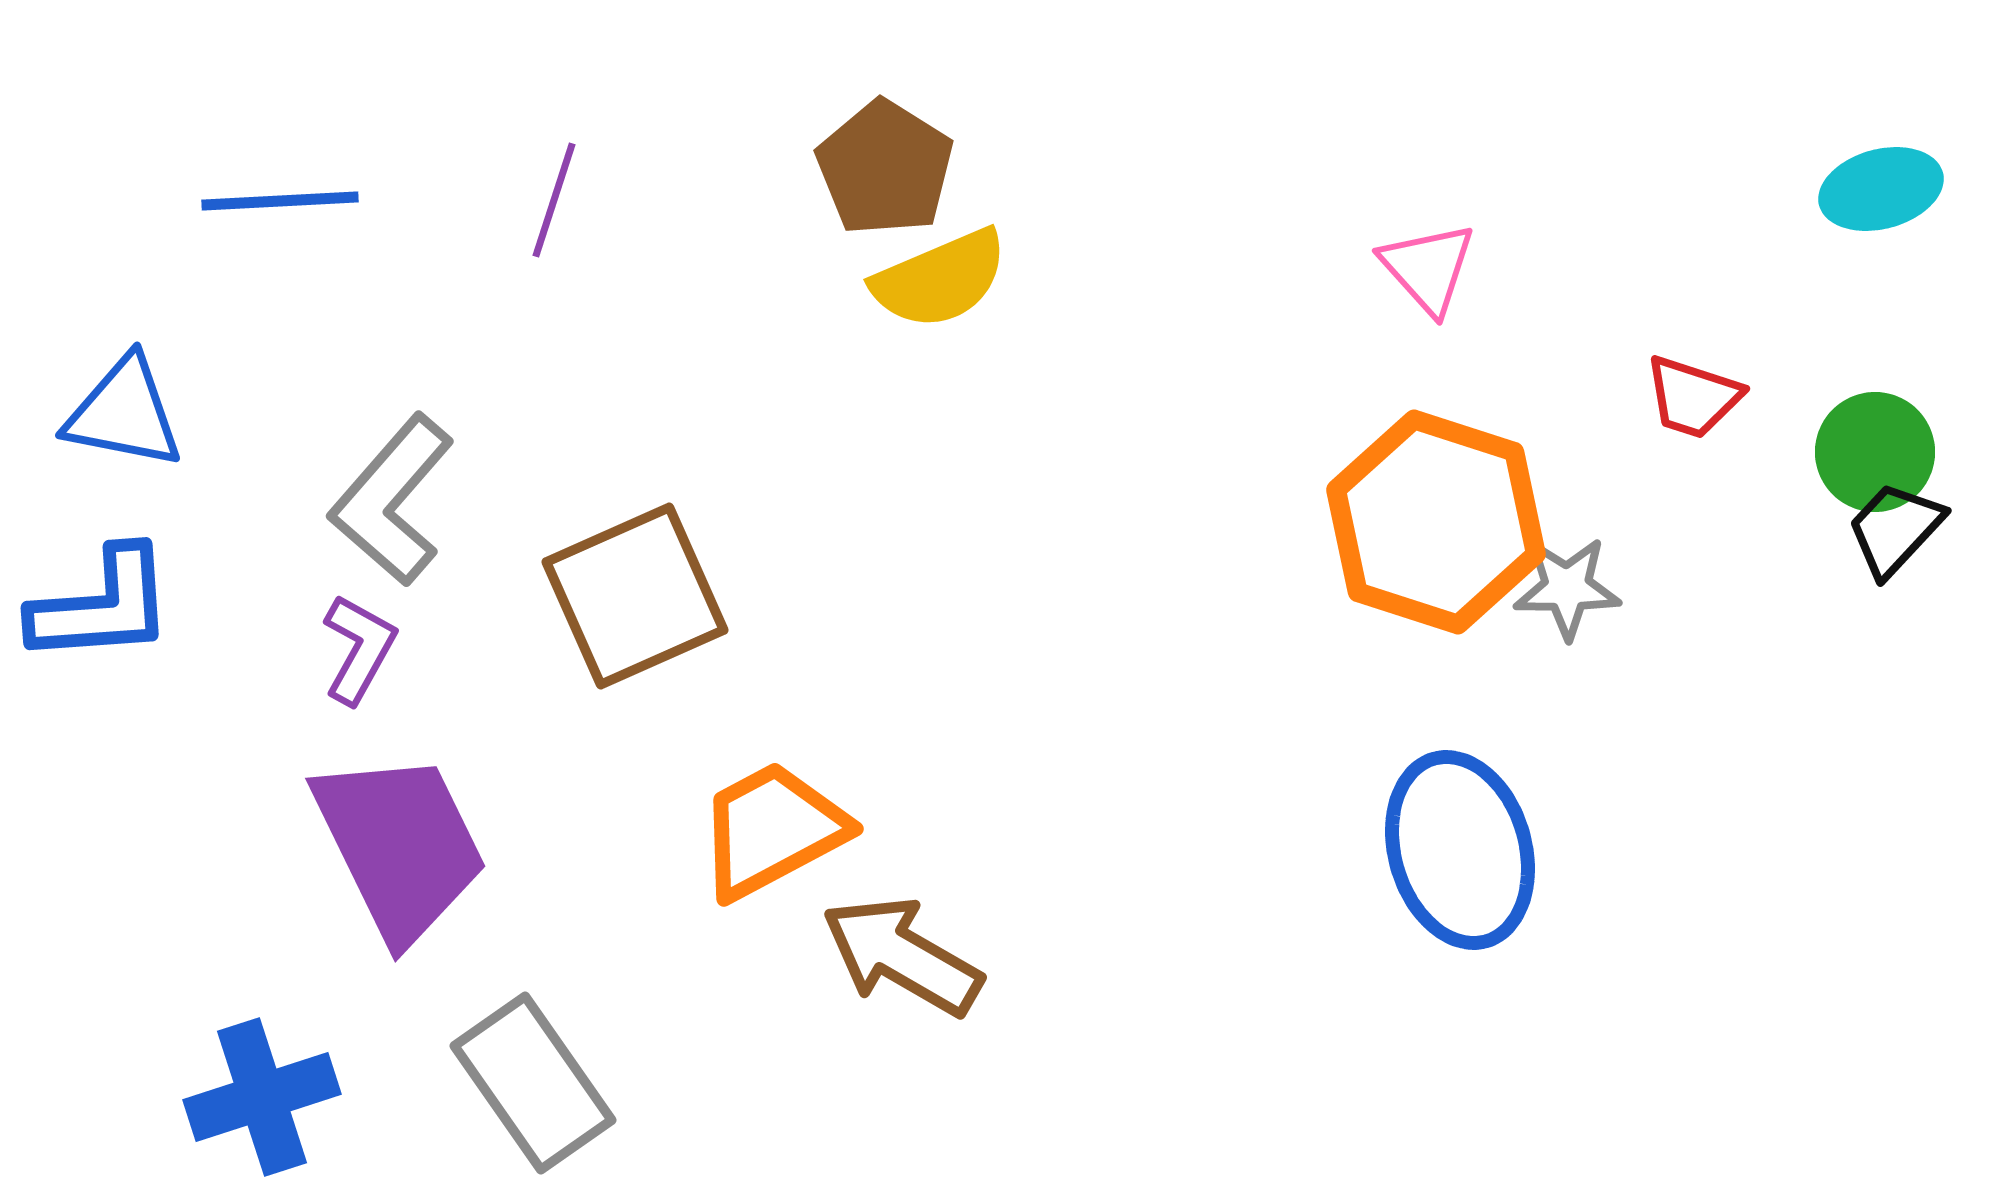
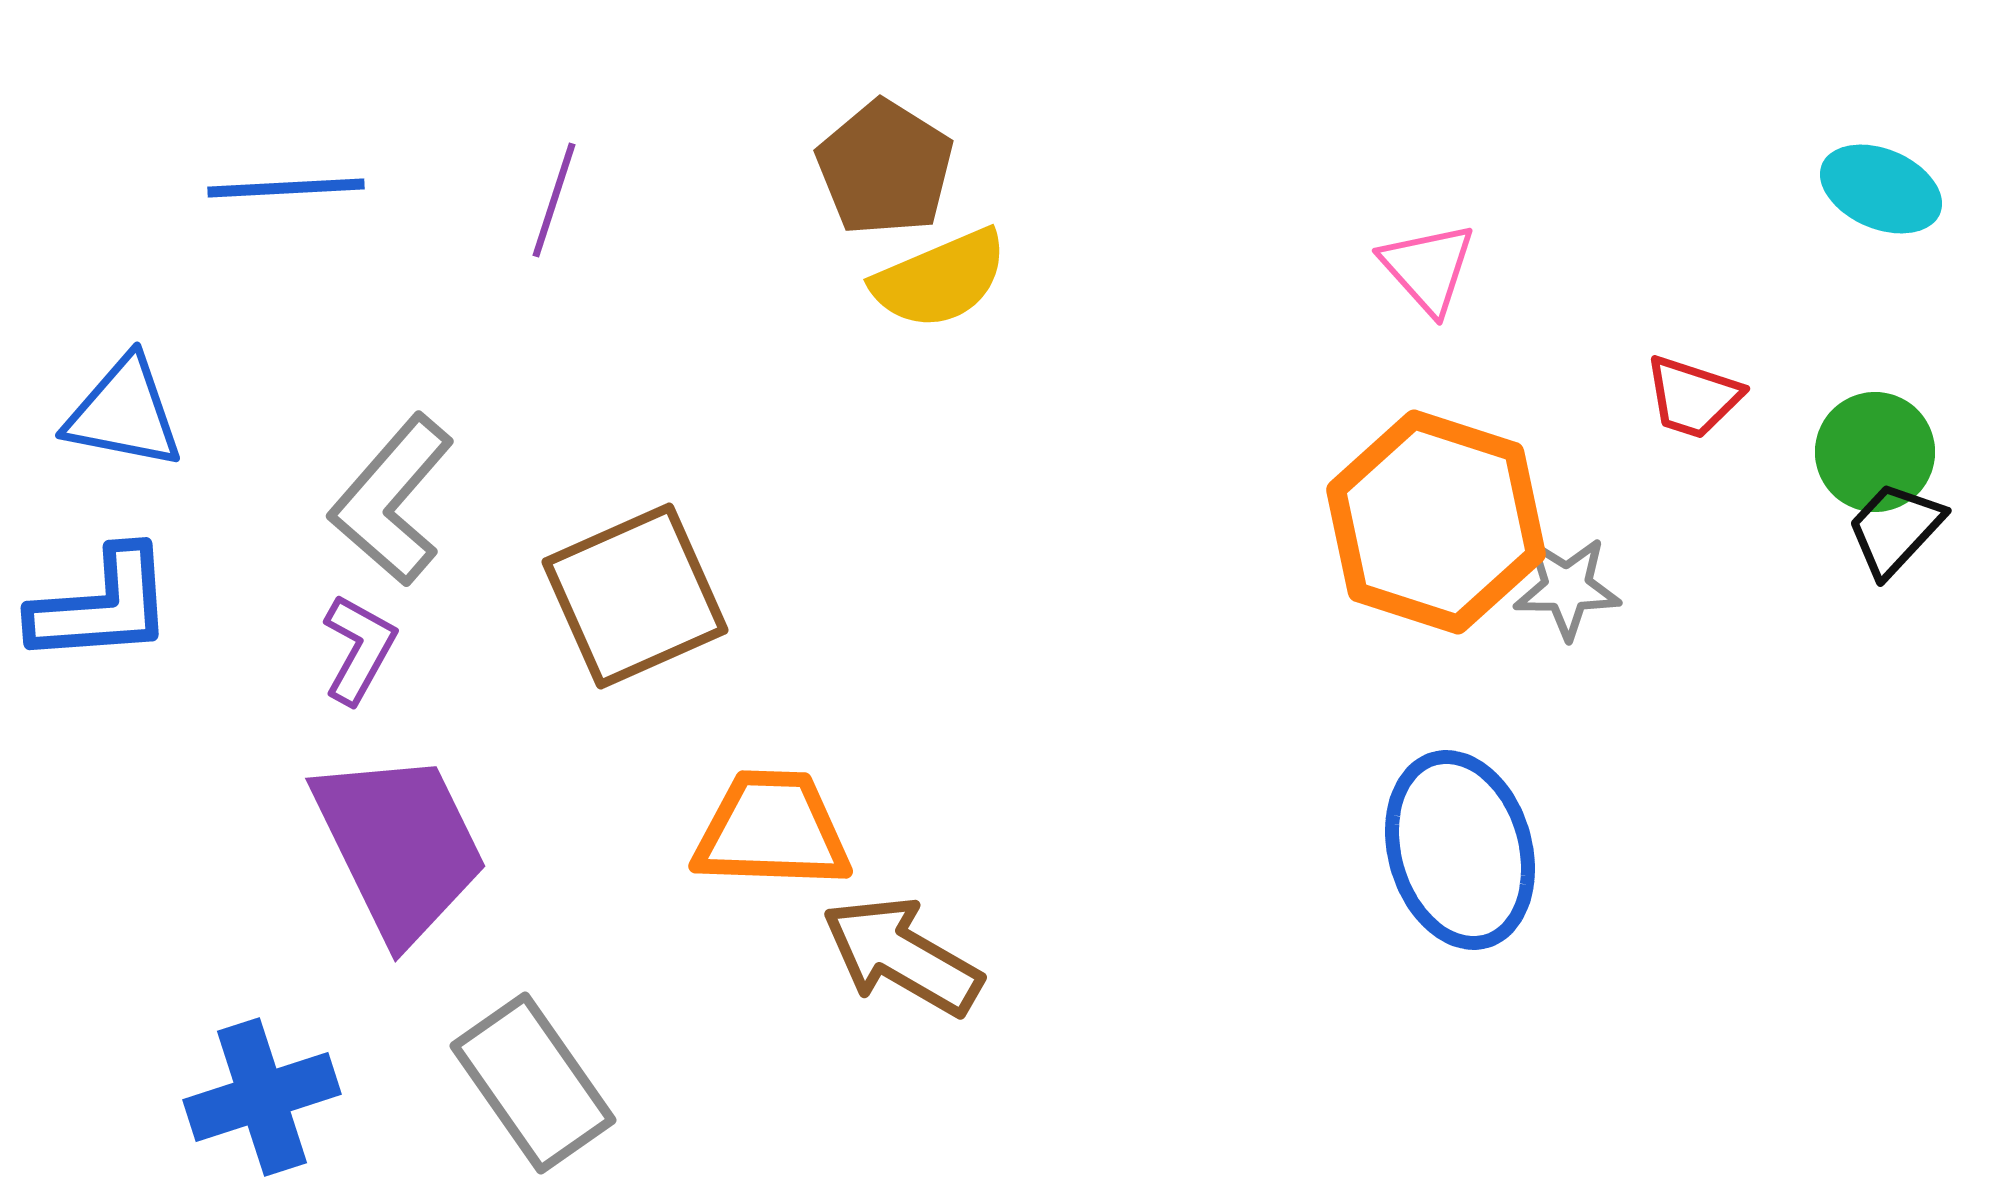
cyan ellipse: rotated 38 degrees clockwise
blue line: moved 6 px right, 13 px up
orange trapezoid: rotated 30 degrees clockwise
